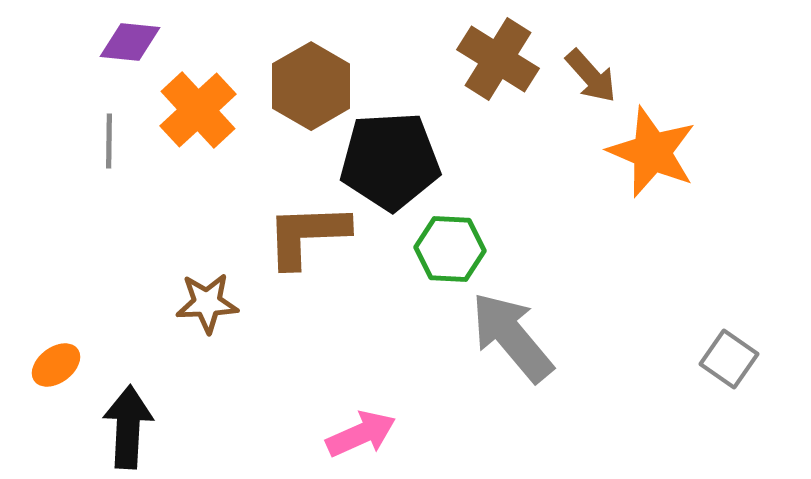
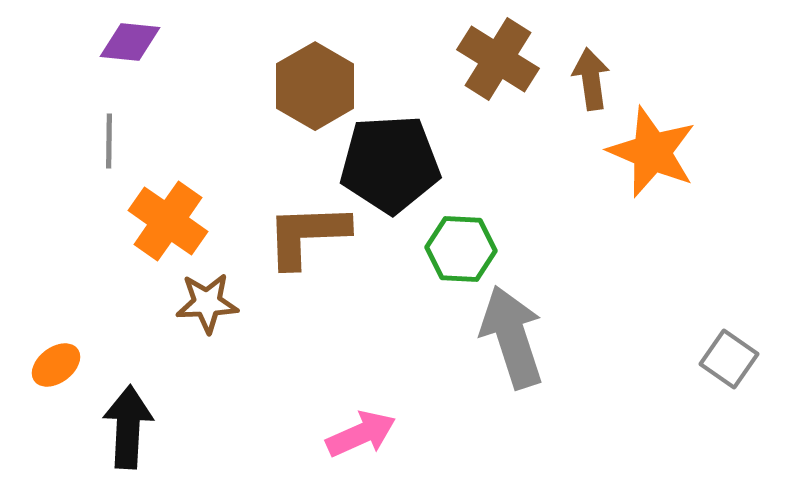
brown arrow: moved 3 px down; rotated 146 degrees counterclockwise
brown hexagon: moved 4 px right
orange cross: moved 30 px left, 111 px down; rotated 12 degrees counterclockwise
black pentagon: moved 3 px down
green hexagon: moved 11 px right
gray arrow: rotated 22 degrees clockwise
